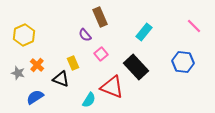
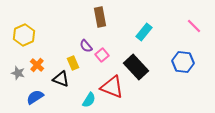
brown rectangle: rotated 12 degrees clockwise
purple semicircle: moved 1 px right, 11 px down
pink square: moved 1 px right, 1 px down
